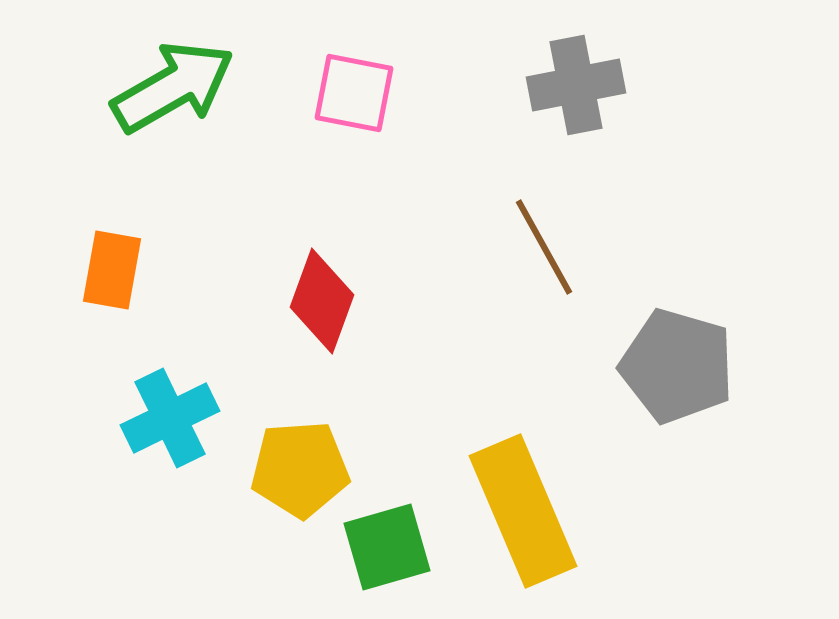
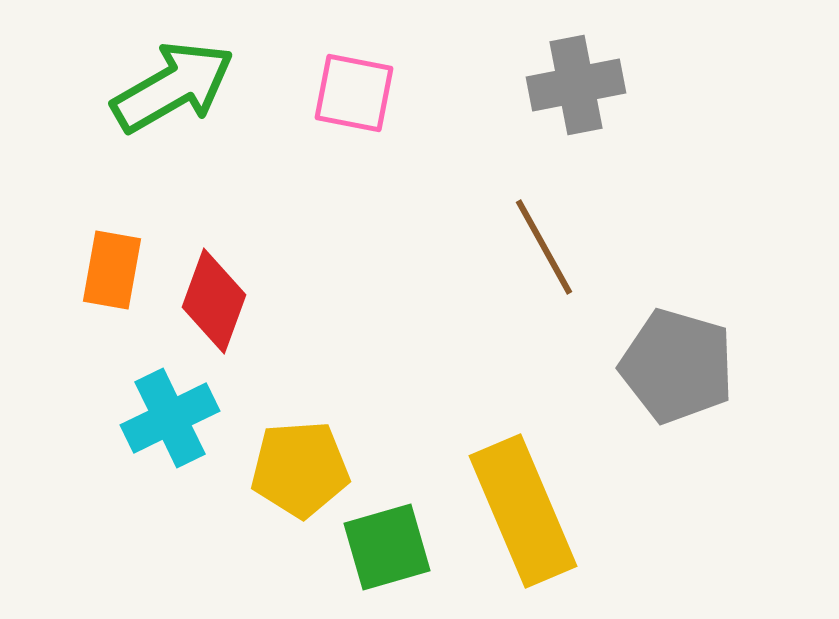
red diamond: moved 108 px left
